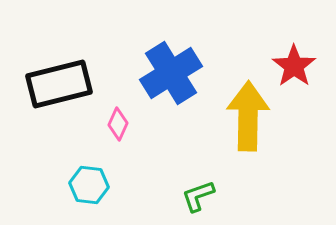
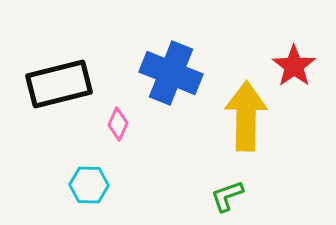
blue cross: rotated 36 degrees counterclockwise
yellow arrow: moved 2 px left
cyan hexagon: rotated 6 degrees counterclockwise
green L-shape: moved 29 px right
